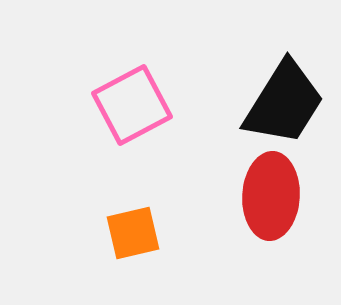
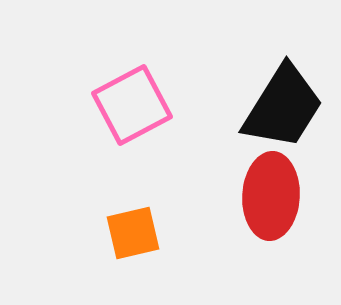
black trapezoid: moved 1 px left, 4 px down
